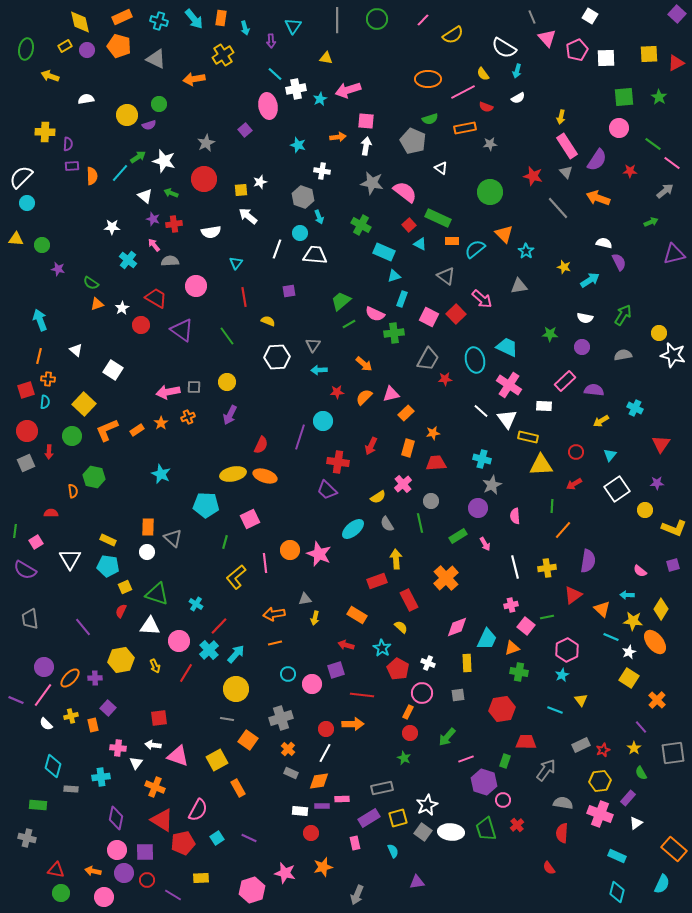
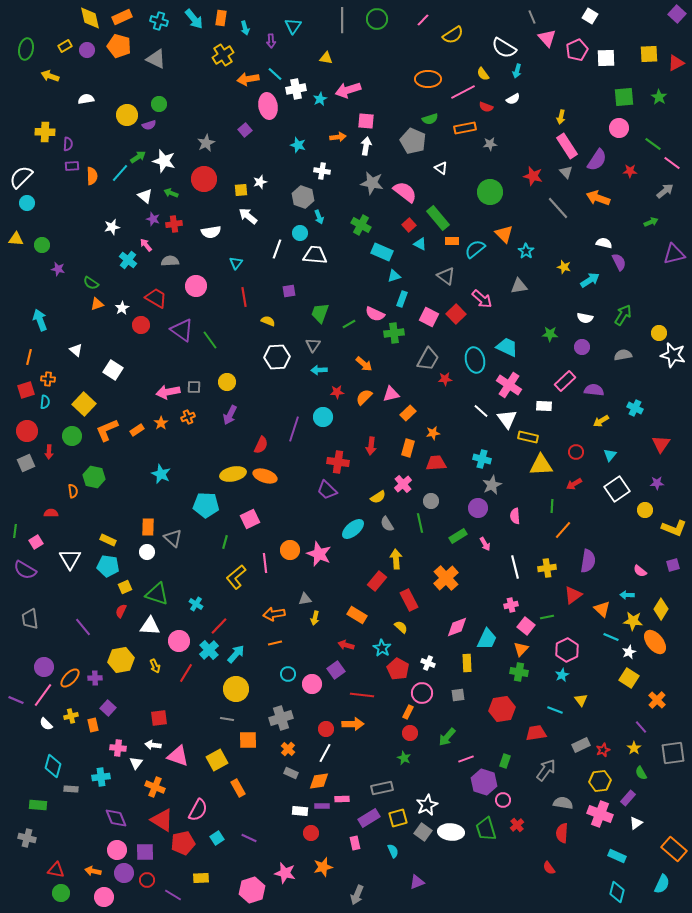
gray line at (337, 20): moved 5 px right
yellow diamond at (80, 22): moved 10 px right, 4 px up
orange arrow at (194, 79): moved 54 px right
white semicircle at (518, 98): moved 5 px left, 1 px down
green rectangle at (438, 218): rotated 25 degrees clockwise
white star at (112, 227): rotated 14 degrees counterclockwise
pink arrow at (154, 245): moved 8 px left
cyan rectangle at (384, 252): moved 2 px left
green trapezoid at (341, 301): moved 21 px left, 12 px down; rotated 30 degrees counterclockwise
green line at (227, 336): moved 17 px left, 4 px down
orange line at (39, 356): moved 10 px left, 1 px down
orange rectangle at (406, 413): moved 2 px right
cyan circle at (323, 421): moved 4 px up
purple line at (300, 437): moved 6 px left, 8 px up
red arrow at (371, 446): rotated 18 degrees counterclockwise
red rectangle at (377, 581): rotated 30 degrees counterclockwise
orange triangle at (512, 648): moved 9 px right, 1 px down; rotated 28 degrees counterclockwise
purple square at (336, 670): rotated 18 degrees counterclockwise
orange square at (248, 740): rotated 36 degrees counterclockwise
red trapezoid at (526, 742): moved 10 px right, 9 px up; rotated 10 degrees counterclockwise
purple diamond at (116, 818): rotated 35 degrees counterclockwise
purple triangle at (417, 882): rotated 14 degrees counterclockwise
